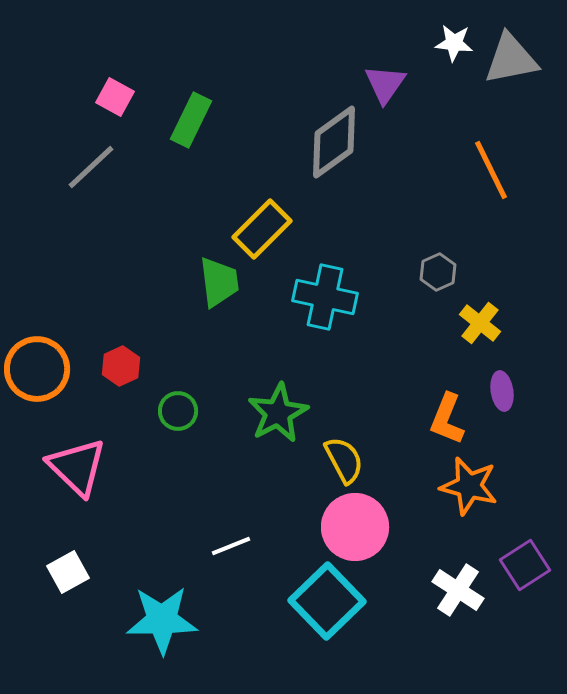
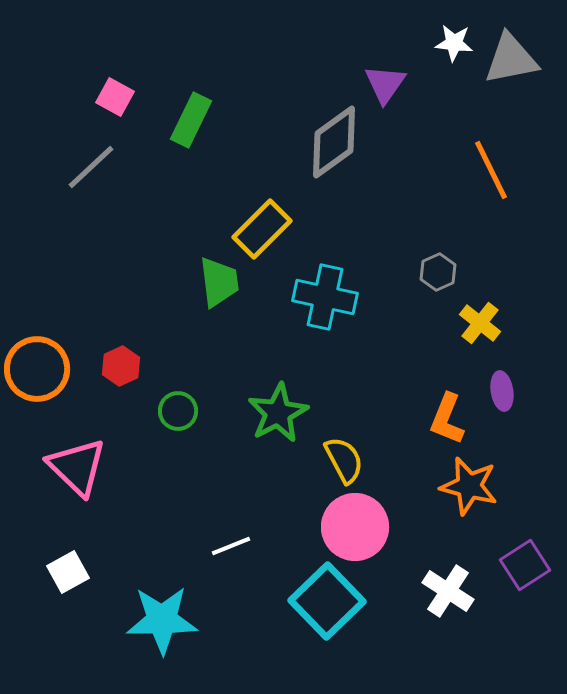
white cross: moved 10 px left, 1 px down
